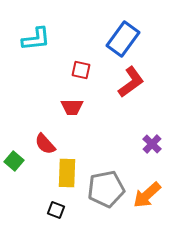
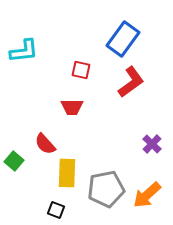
cyan L-shape: moved 12 px left, 12 px down
